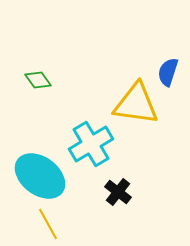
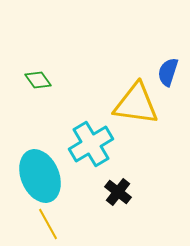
cyan ellipse: rotated 30 degrees clockwise
